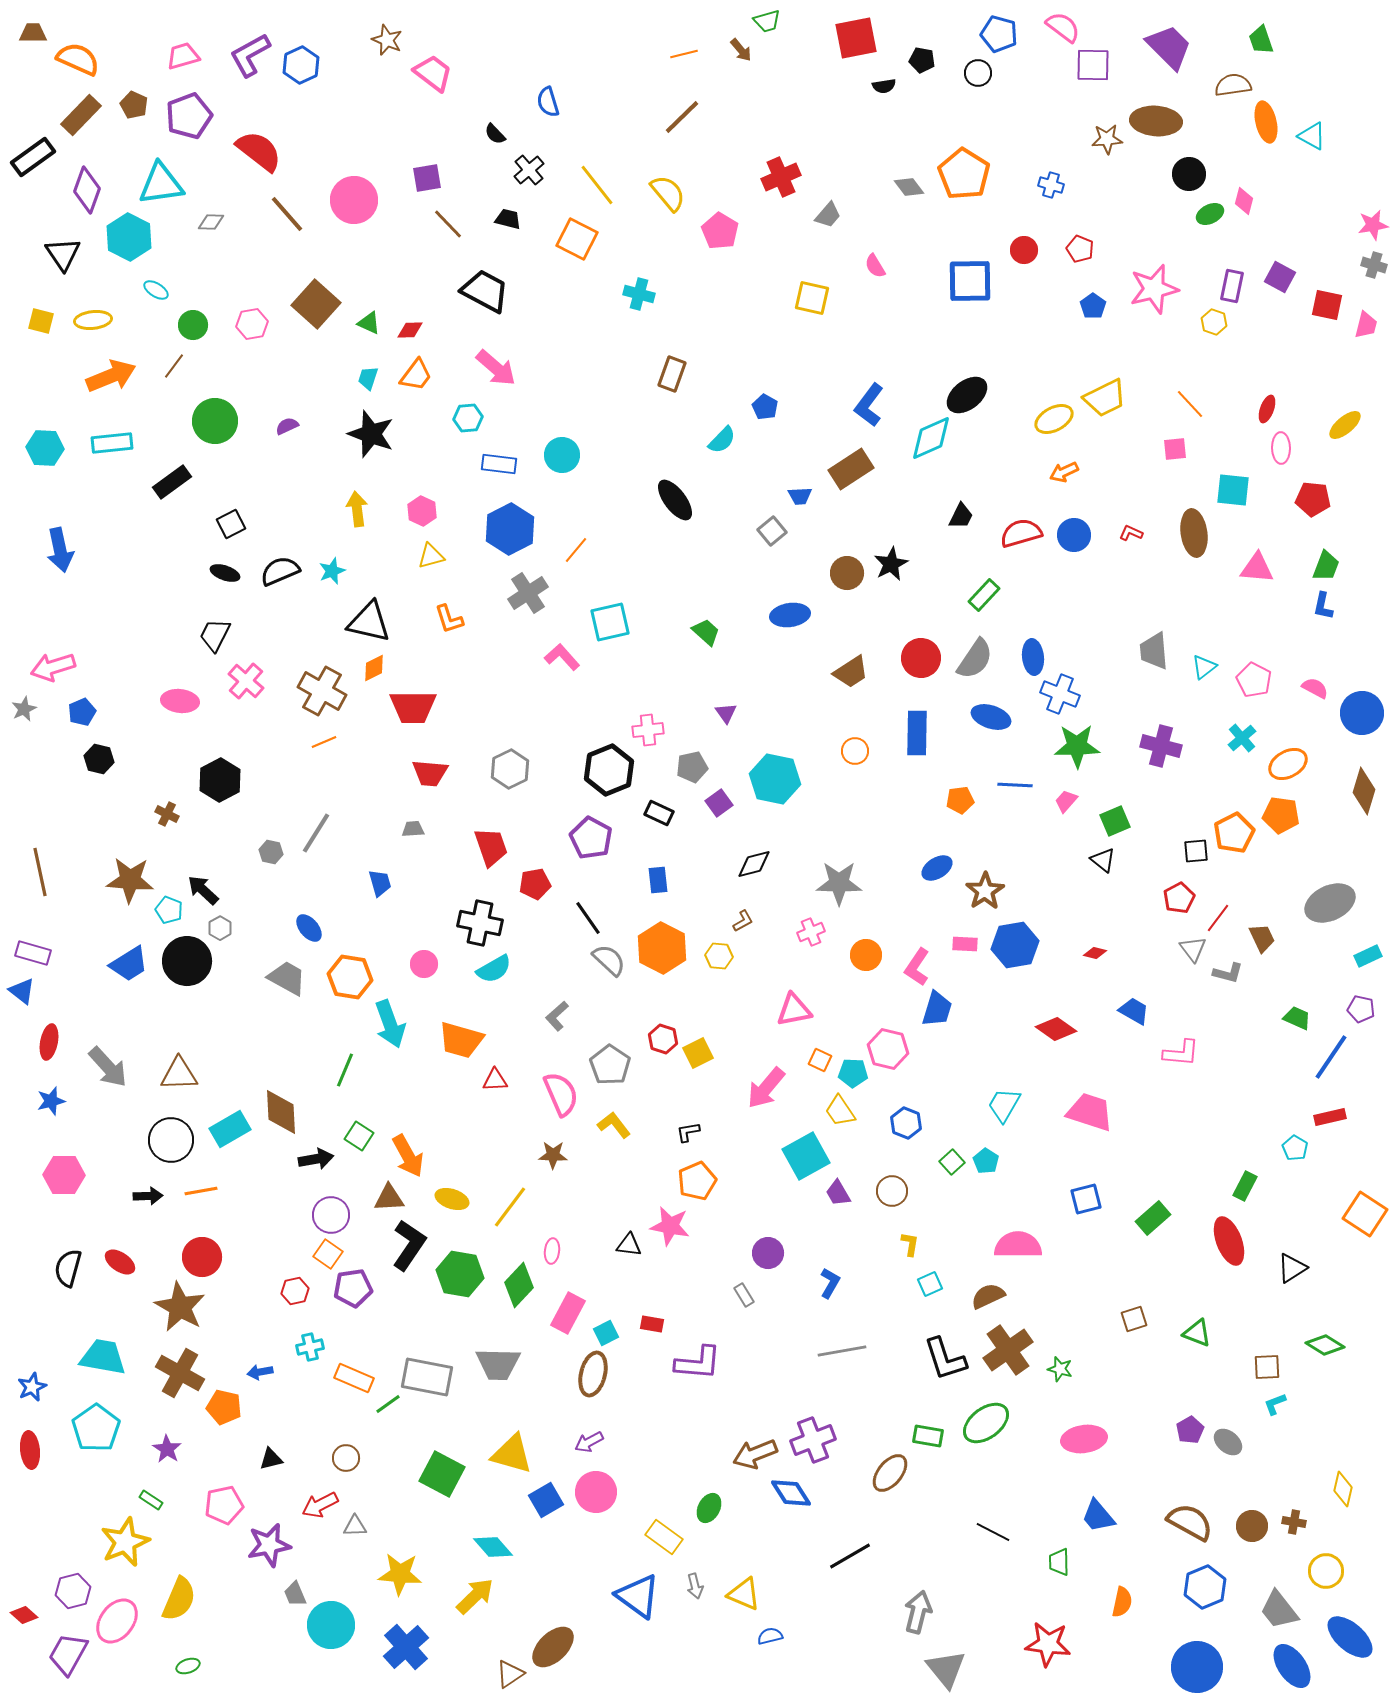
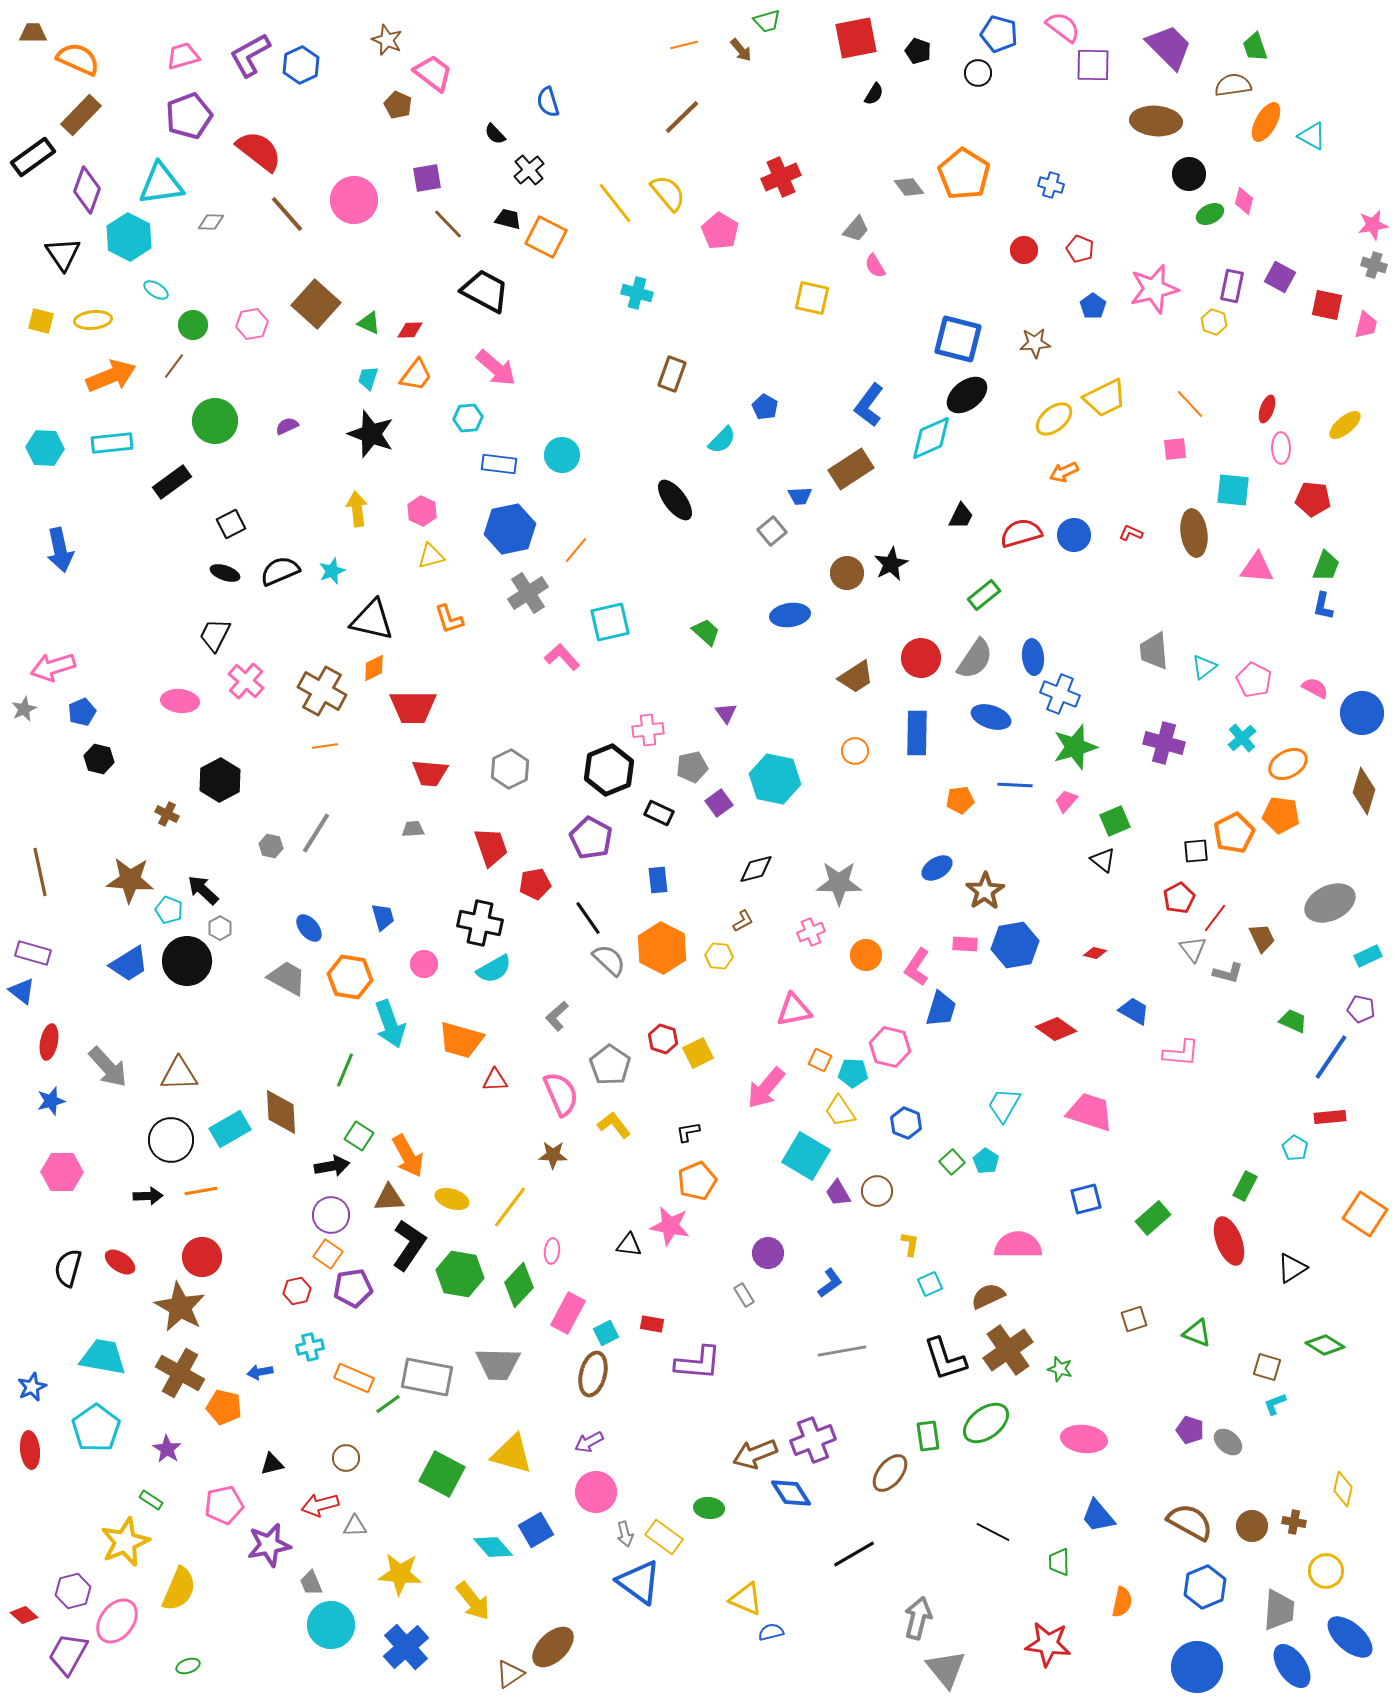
green trapezoid at (1261, 40): moved 6 px left, 7 px down
orange line at (684, 54): moved 9 px up
black pentagon at (922, 60): moved 4 px left, 9 px up; rotated 10 degrees clockwise
black semicircle at (884, 86): moved 10 px left, 8 px down; rotated 50 degrees counterclockwise
brown pentagon at (134, 105): moved 264 px right
orange ellipse at (1266, 122): rotated 42 degrees clockwise
brown star at (1107, 139): moved 72 px left, 204 px down
yellow line at (597, 185): moved 18 px right, 18 px down
gray trapezoid at (828, 215): moved 28 px right, 14 px down
orange square at (577, 239): moved 31 px left, 2 px up
blue square at (970, 281): moved 12 px left, 58 px down; rotated 15 degrees clockwise
cyan cross at (639, 294): moved 2 px left, 1 px up
yellow ellipse at (1054, 419): rotated 12 degrees counterclockwise
blue hexagon at (510, 529): rotated 15 degrees clockwise
green rectangle at (984, 595): rotated 8 degrees clockwise
black triangle at (369, 622): moved 3 px right, 2 px up
brown trapezoid at (851, 672): moved 5 px right, 5 px down
orange line at (324, 742): moved 1 px right, 4 px down; rotated 15 degrees clockwise
green star at (1077, 746): moved 2 px left, 1 px down; rotated 15 degrees counterclockwise
purple cross at (1161, 746): moved 3 px right, 3 px up
gray hexagon at (271, 852): moved 6 px up
black diamond at (754, 864): moved 2 px right, 5 px down
blue trapezoid at (380, 883): moved 3 px right, 34 px down
red line at (1218, 918): moved 3 px left
blue trapezoid at (937, 1009): moved 4 px right
green trapezoid at (1297, 1018): moved 4 px left, 3 px down
pink hexagon at (888, 1049): moved 2 px right, 2 px up
red rectangle at (1330, 1117): rotated 8 degrees clockwise
cyan square at (806, 1156): rotated 30 degrees counterclockwise
black arrow at (316, 1159): moved 16 px right, 7 px down
pink hexagon at (64, 1175): moved 2 px left, 3 px up
brown circle at (892, 1191): moved 15 px left
blue L-shape at (830, 1283): rotated 24 degrees clockwise
red hexagon at (295, 1291): moved 2 px right
brown square at (1267, 1367): rotated 20 degrees clockwise
purple pentagon at (1190, 1430): rotated 24 degrees counterclockwise
green rectangle at (928, 1436): rotated 72 degrees clockwise
pink ellipse at (1084, 1439): rotated 15 degrees clockwise
black triangle at (271, 1459): moved 1 px right, 5 px down
blue square at (546, 1500): moved 10 px left, 30 px down
red arrow at (320, 1505): rotated 12 degrees clockwise
green ellipse at (709, 1508): rotated 68 degrees clockwise
black line at (850, 1556): moved 4 px right, 2 px up
gray arrow at (695, 1586): moved 70 px left, 52 px up
gray trapezoid at (295, 1594): moved 16 px right, 11 px up
yellow triangle at (744, 1594): moved 2 px right, 5 px down
yellow arrow at (475, 1596): moved 2 px left, 5 px down; rotated 96 degrees clockwise
blue triangle at (638, 1596): moved 1 px right, 14 px up
yellow semicircle at (179, 1599): moved 10 px up
gray trapezoid at (1279, 1610): rotated 138 degrees counterclockwise
gray arrow at (918, 1612): moved 6 px down
blue semicircle at (770, 1636): moved 1 px right, 4 px up
